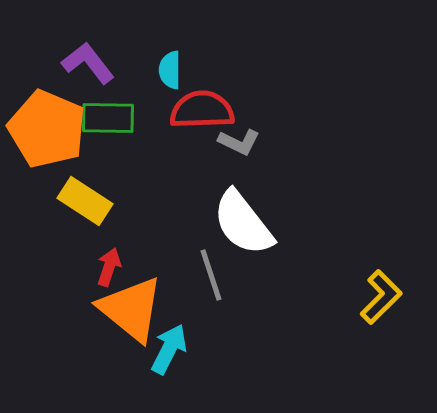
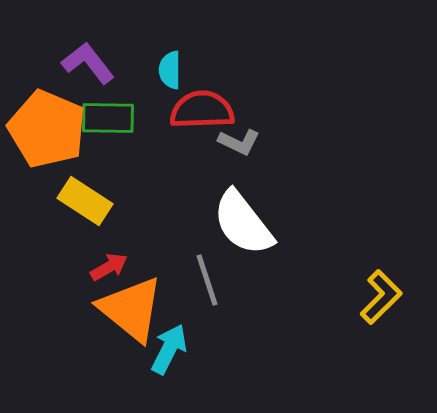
red arrow: rotated 42 degrees clockwise
gray line: moved 4 px left, 5 px down
